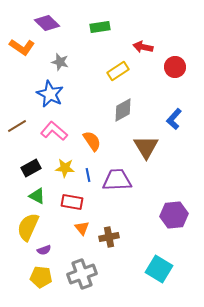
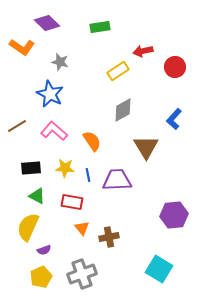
red arrow: moved 4 px down; rotated 24 degrees counterclockwise
black rectangle: rotated 24 degrees clockwise
yellow pentagon: rotated 30 degrees counterclockwise
